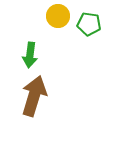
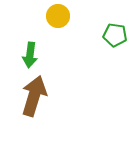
green pentagon: moved 26 px right, 11 px down
